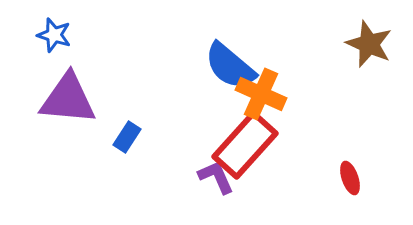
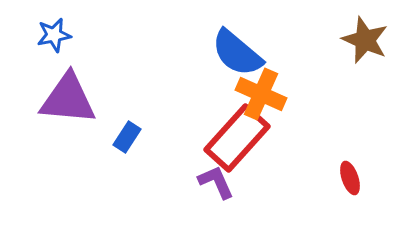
blue star: rotated 28 degrees counterclockwise
brown star: moved 4 px left, 4 px up
blue semicircle: moved 7 px right, 13 px up
red rectangle: moved 8 px left, 7 px up
purple L-shape: moved 5 px down
